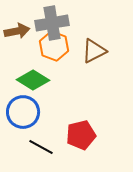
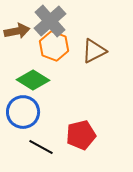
gray cross: moved 2 px left, 2 px up; rotated 32 degrees counterclockwise
